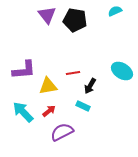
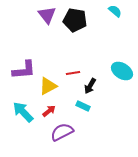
cyan semicircle: rotated 64 degrees clockwise
yellow triangle: rotated 18 degrees counterclockwise
